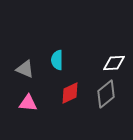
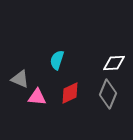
cyan semicircle: rotated 18 degrees clockwise
gray triangle: moved 5 px left, 10 px down
gray diamond: moved 2 px right; rotated 28 degrees counterclockwise
pink triangle: moved 9 px right, 6 px up
